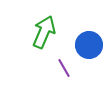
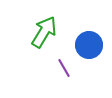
green arrow: rotated 8 degrees clockwise
